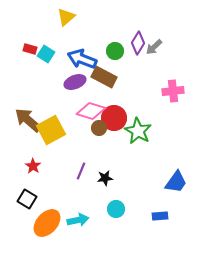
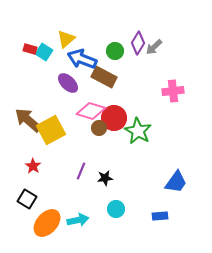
yellow triangle: moved 22 px down
cyan square: moved 2 px left, 2 px up
purple ellipse: moved 7 px left, 1 px down; rotated 65 degrees clockwise
